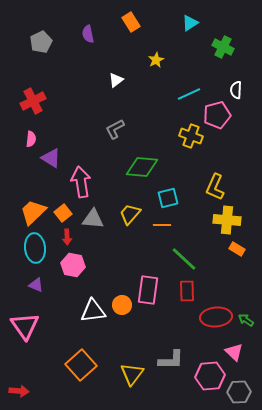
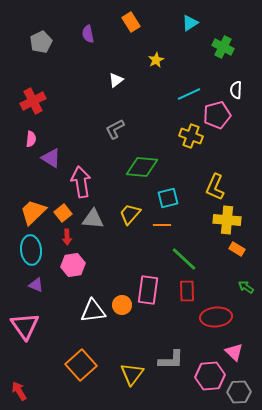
cyan ellipse at (35, 248): moved 4 px left, 2 px down
pink hexagon at (73, 265): rotated 20 degrees counterclockwise
green arrow at (246, 320): moved 33 px up
red arrow at (19, 391): rotated 126 degrees counterclockwise
